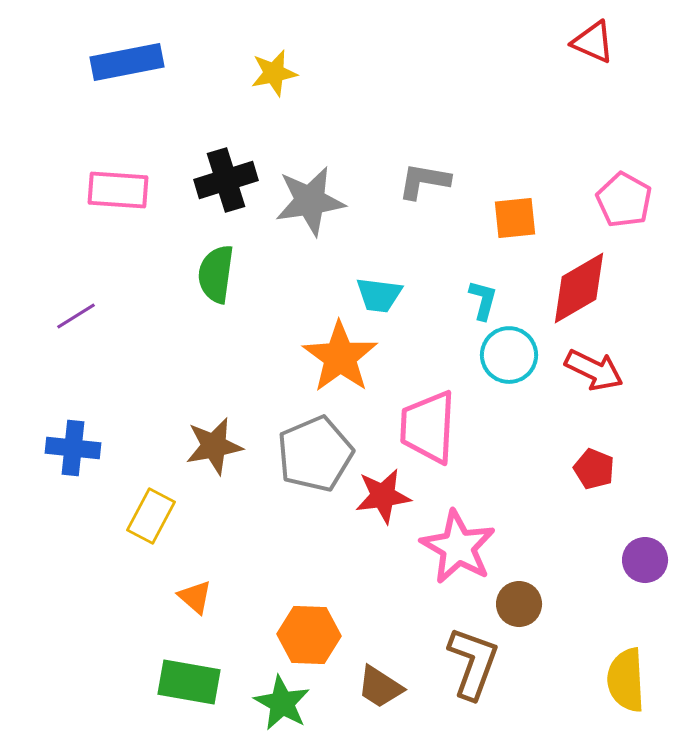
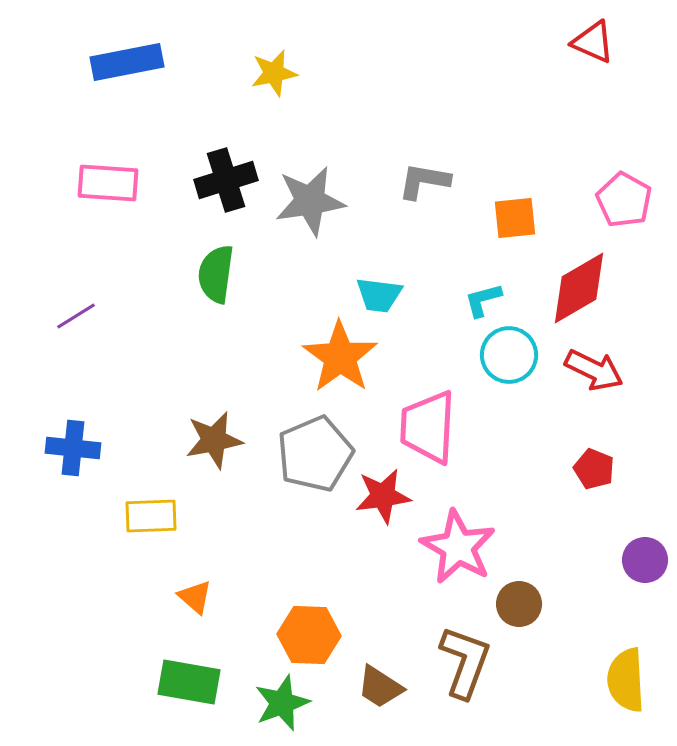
pink rectangle: moved 10 px left, 7 px up
cyan L-shape: rotated 120 degrees counterclockwise
brown star: moved 6 px up
yellow rectangle: rotated 60 degrees clockwise
brown L-shape: moved 8 px left, 1 px up
green star: rotated 22 degrees clockwise
